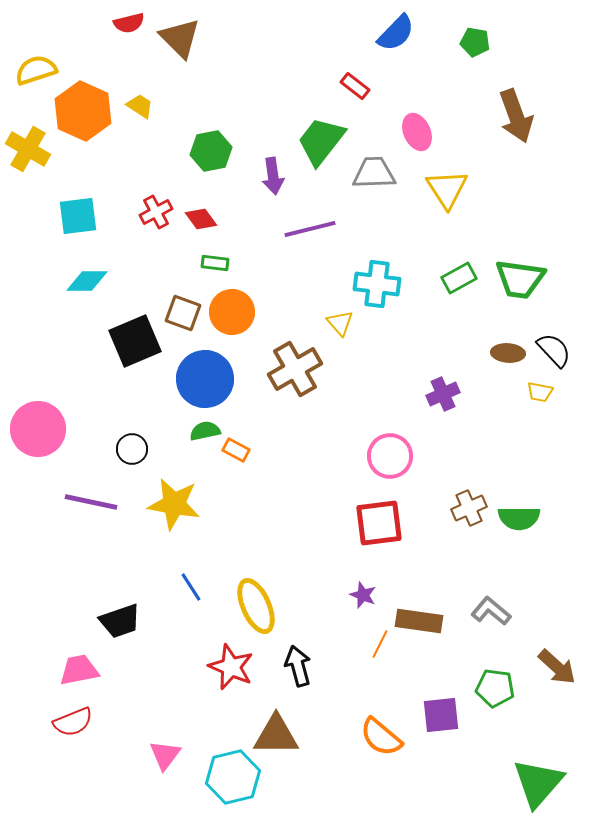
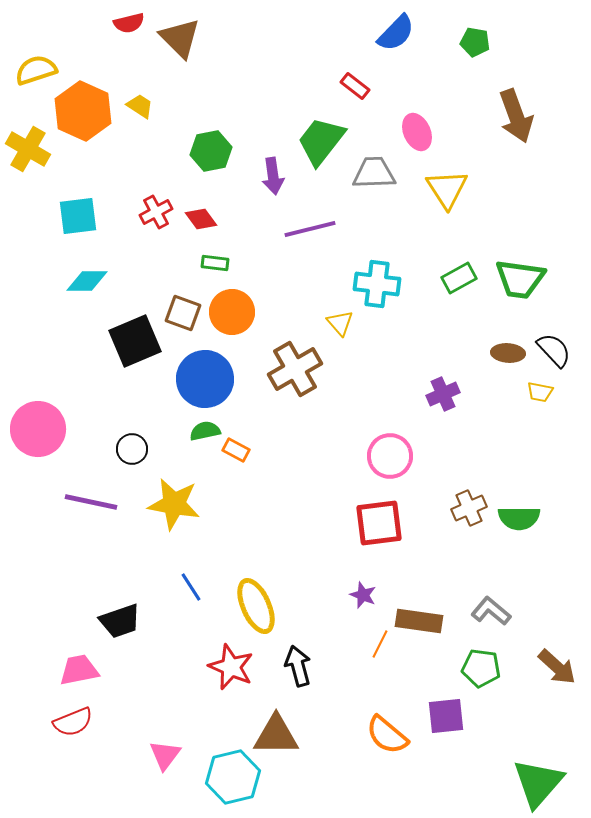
green pentagon at (495, 688): moved 14 px left, 20 px up
purple square at (441, 715): moved 5 px right, 1 px down
orange semicircle at (381, 737): moved 6 px right, 2 px up
